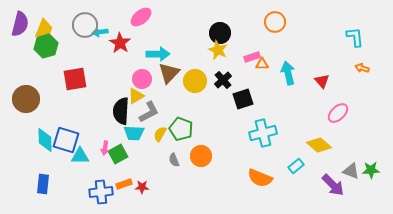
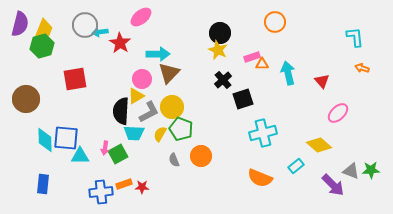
green hexagon at (46, 46): moved 4 px left
yellow circle at (195, 81): moved 23 px left, 26 px down
blue square at (66, 140): moved 2 px up; rotated 12 degrees counterclockwise
